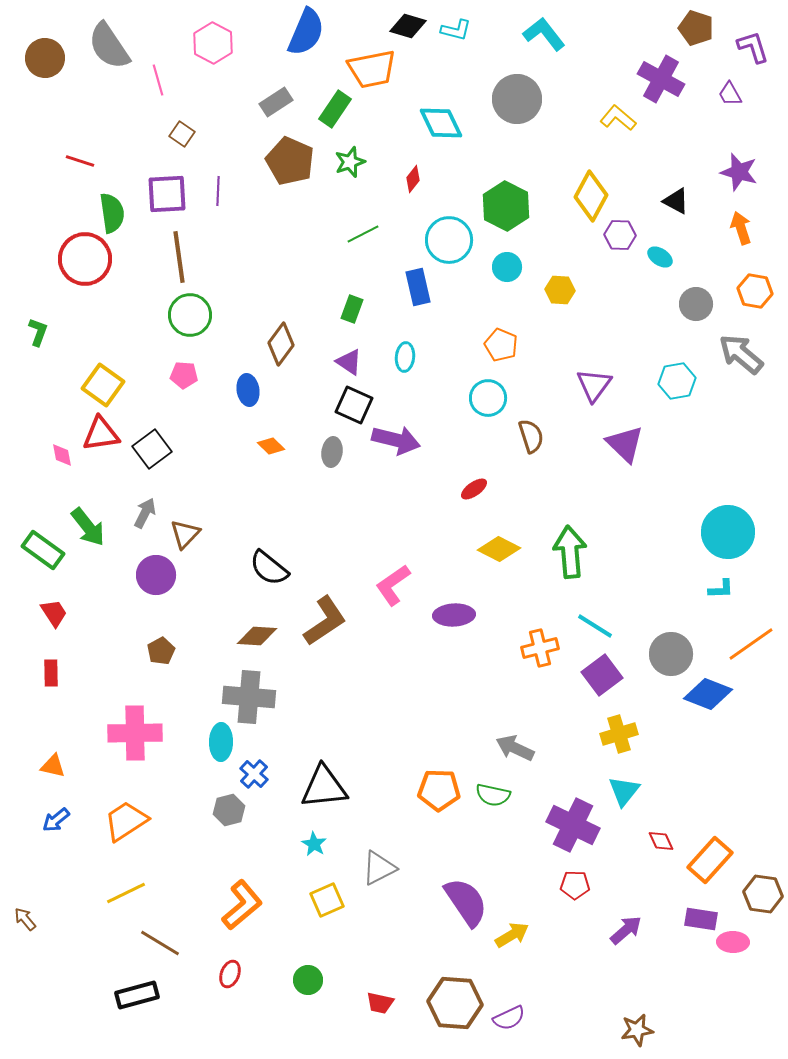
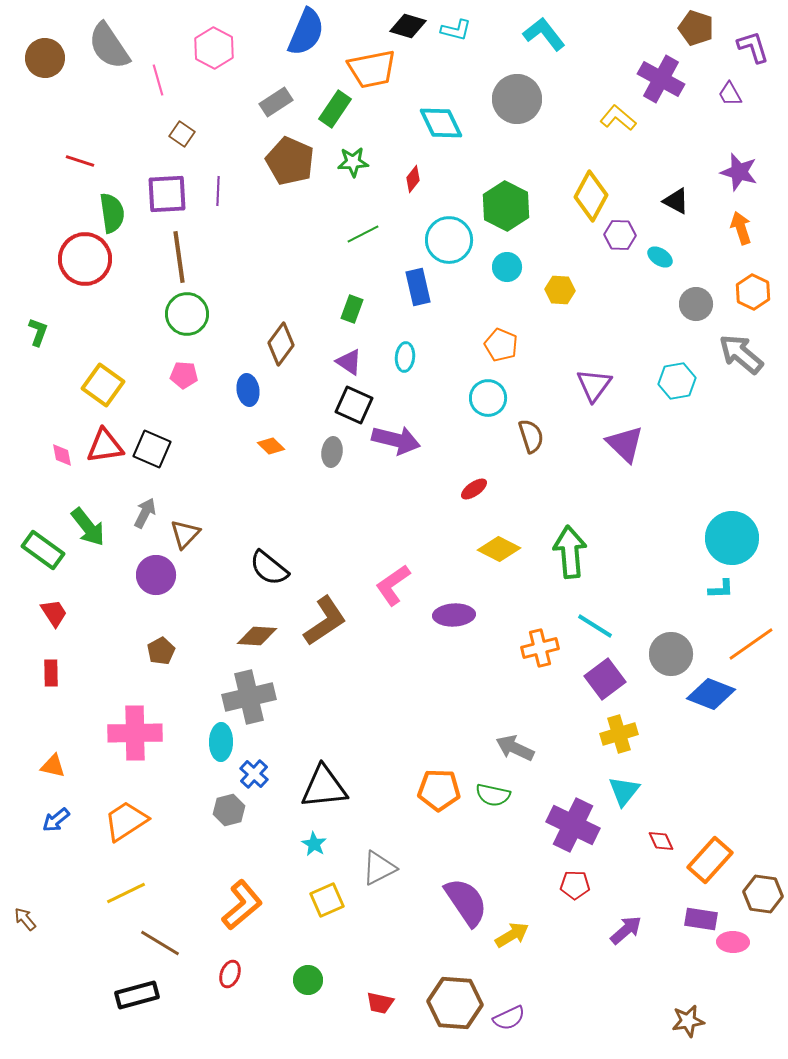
pink hexagon at (213, 43): moved 1 px right, 5 px down
green star at (350, 162): moved 3 px right; rotated 16 degrees clockwise
orange hexagon at (755, 291): moved 2 px left, 1 px down; rotated 16 degrees clockwise
green circle at (190, 315): moved 3 px left, 1 px up
red triangle at (101, 434): moved 4 px right, 12 px down
black square at (152, 449): rotated 30 degrees counterclockwise
cyan circle at (728, 532): moved 4 px right, 6 px down
purple square at (602, 675): moved 3 px right, 4 px down
blue diamond at (708, 694): moved 3 px right
gray cross at (249, 697): rotated 18 degrees counterclockwise
brown star at (637, 1030): moved 51 px right, 9 px up
